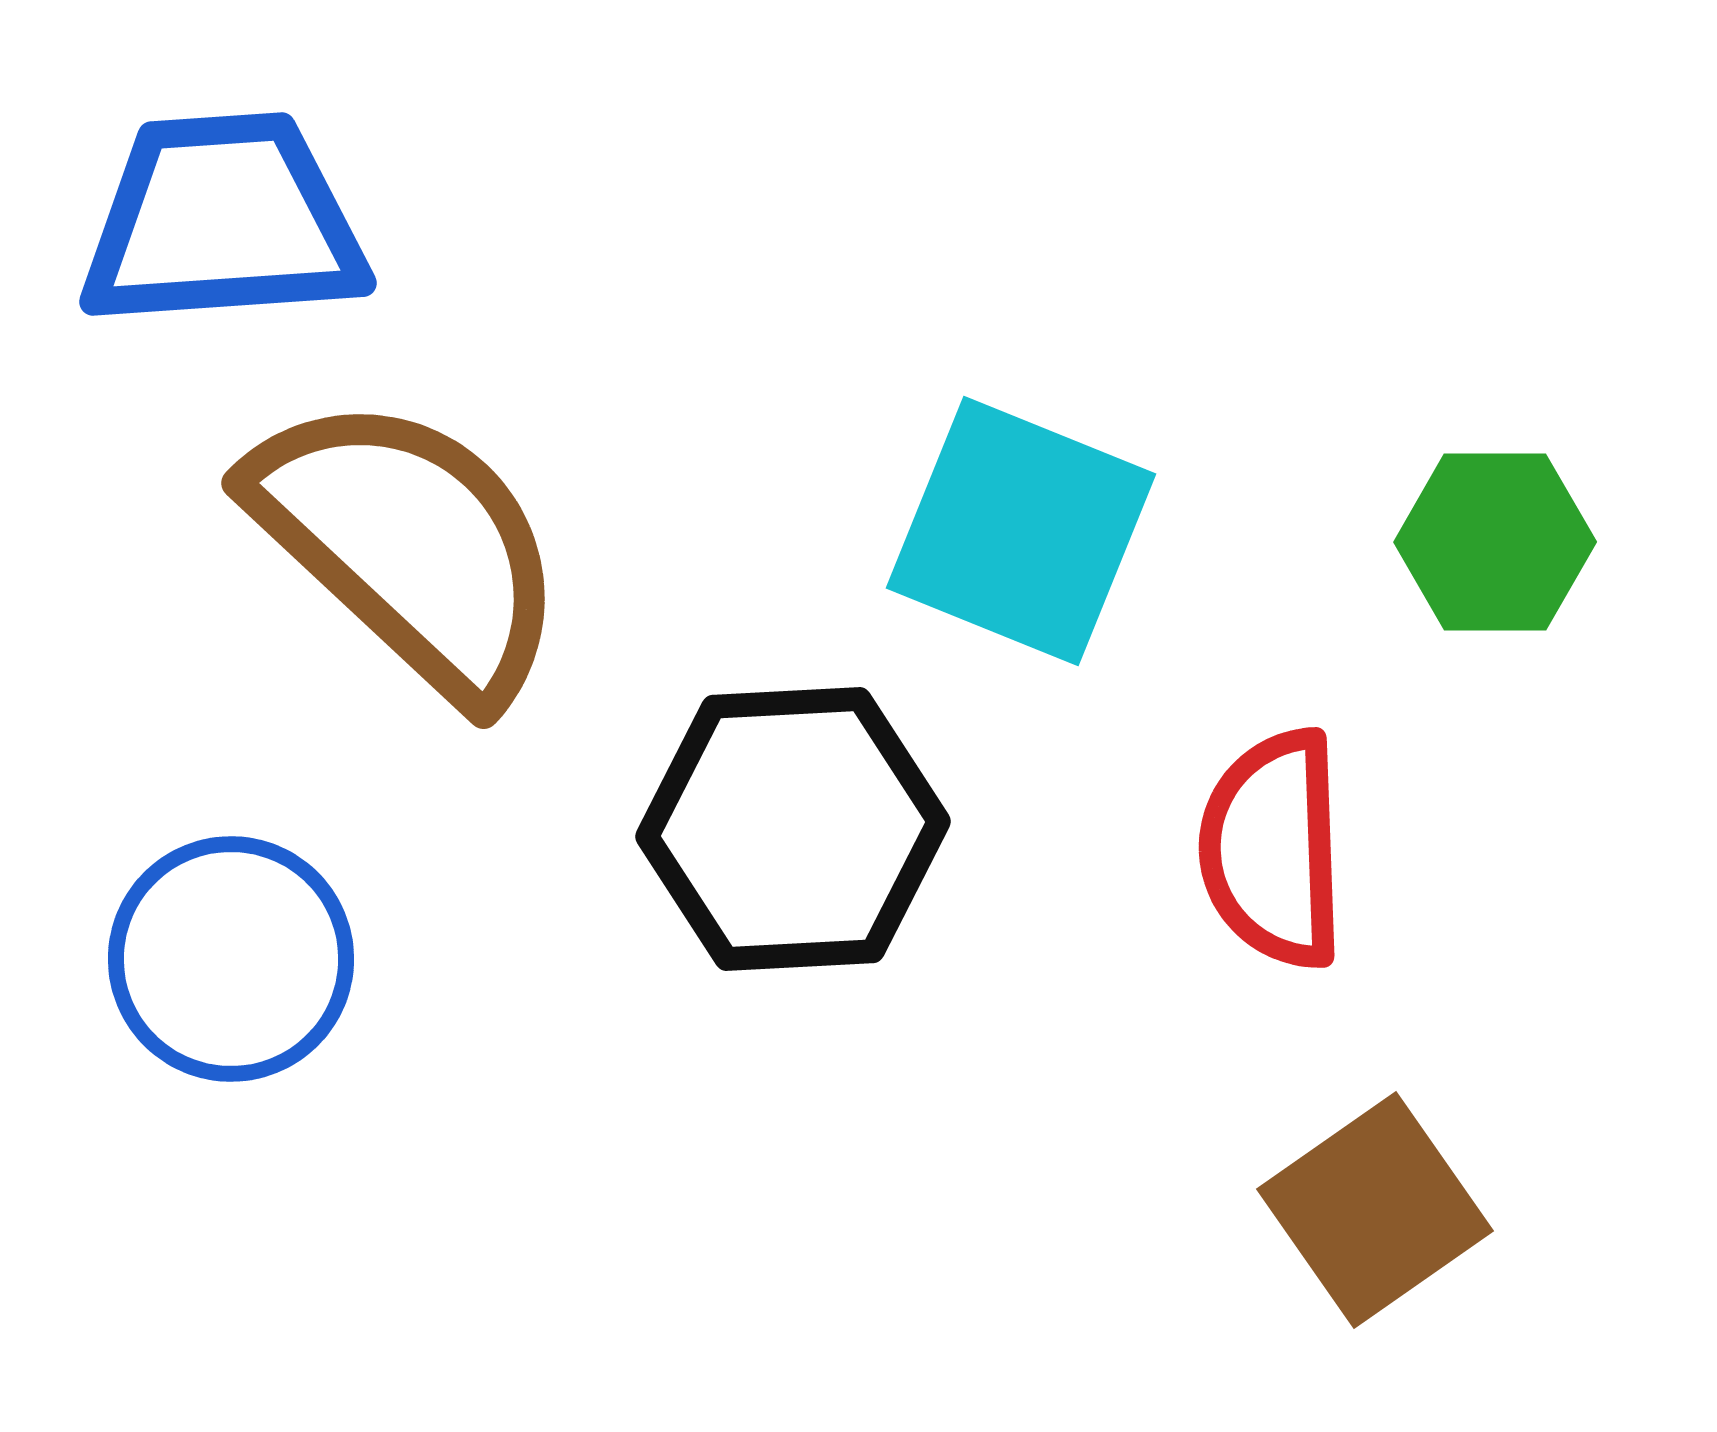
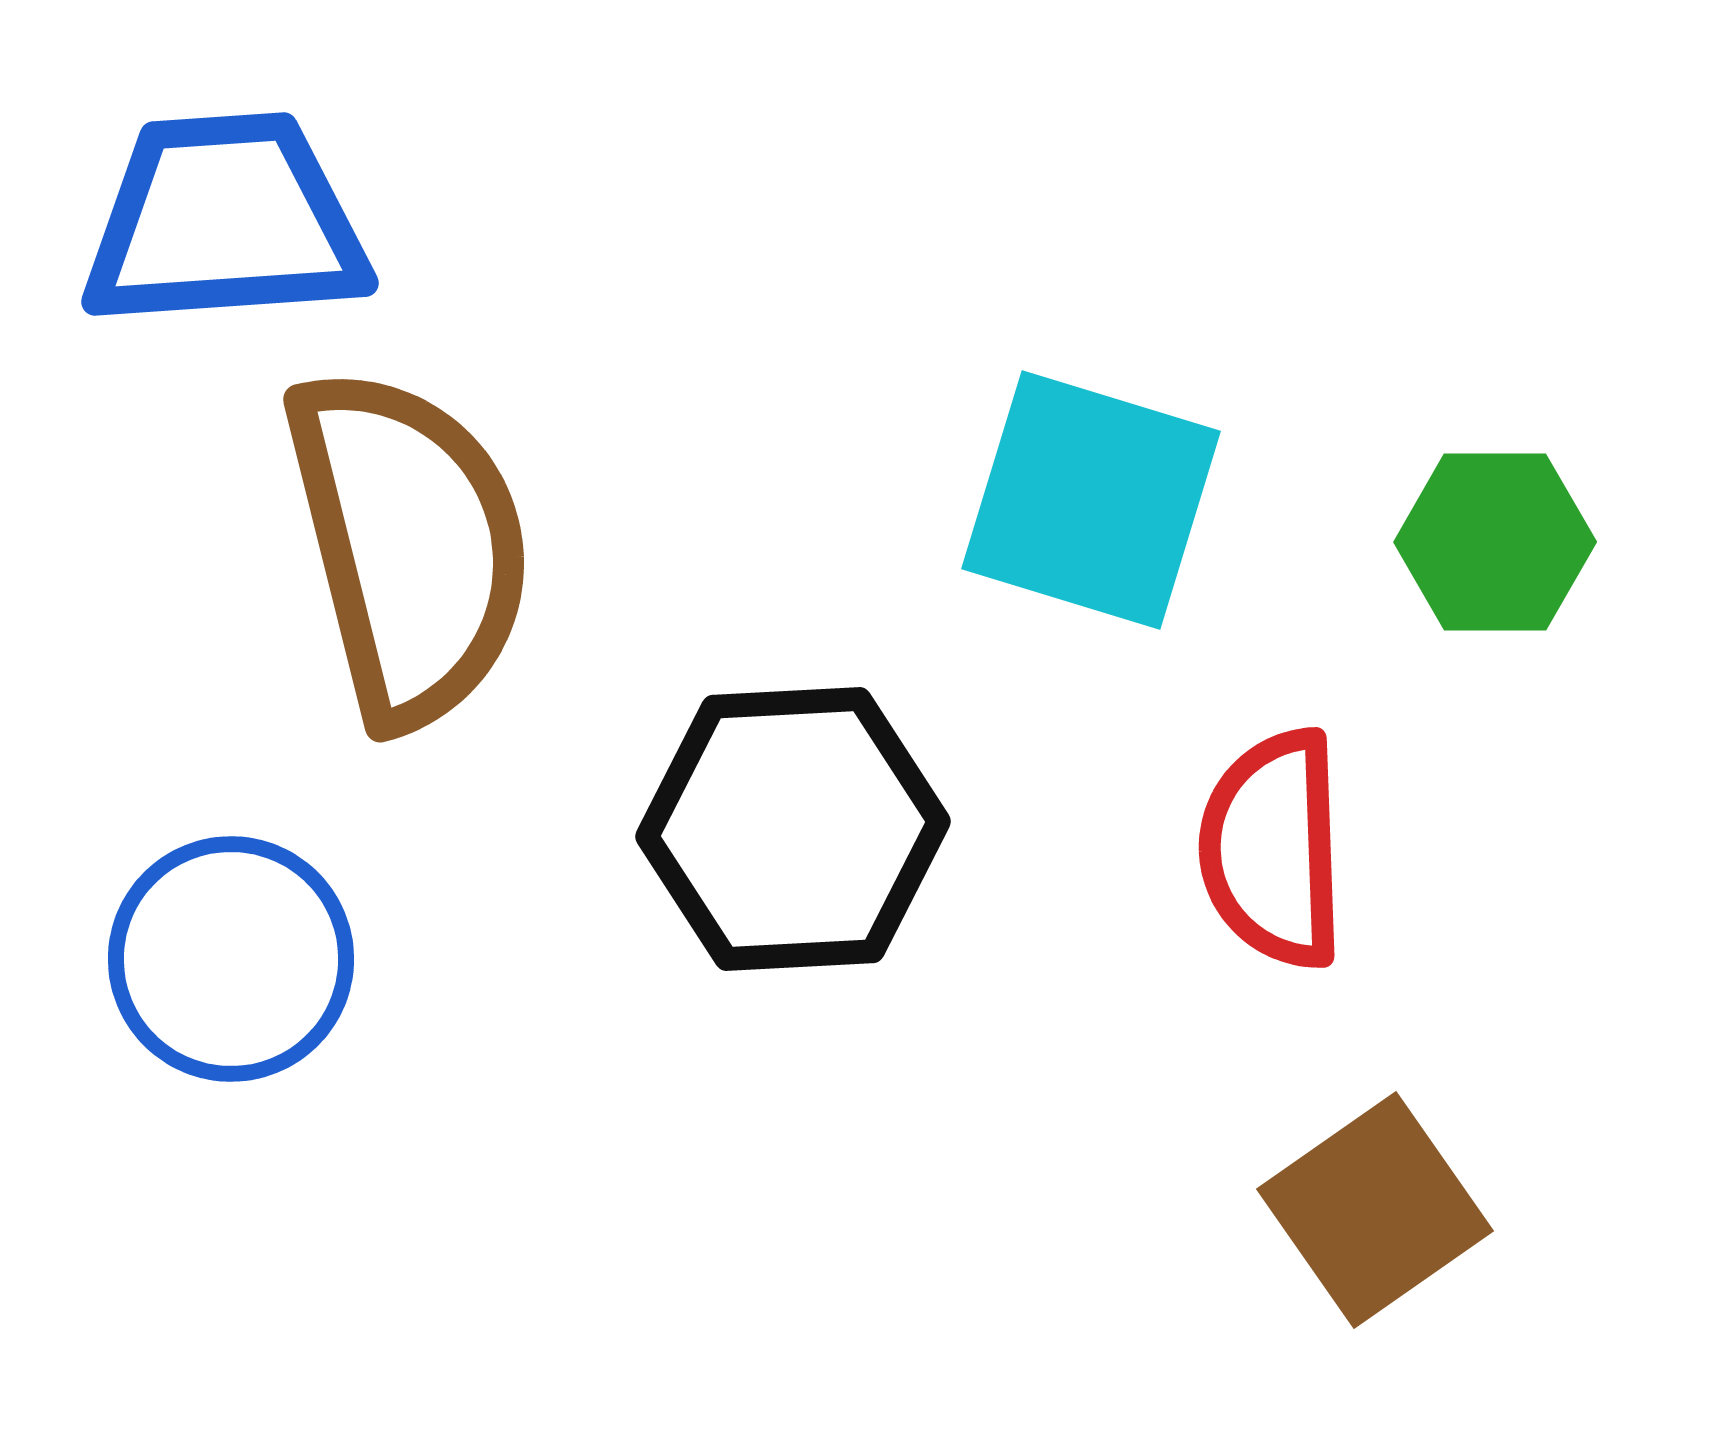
blue trapezoid: moved 2 px right
cyan square: moved 70 px right, 31 px up; rotated 5 degrees counterclockwise
brown semicircle: rotated 33 degrees clockwise
